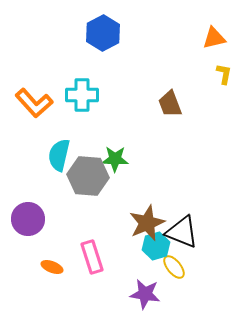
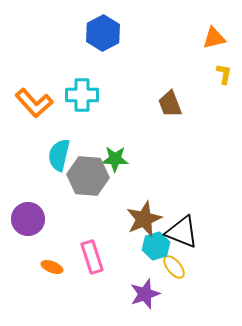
brown star: moved 3 px left, 4 px up
purple star: rotated 28 degrees counterclockwise
